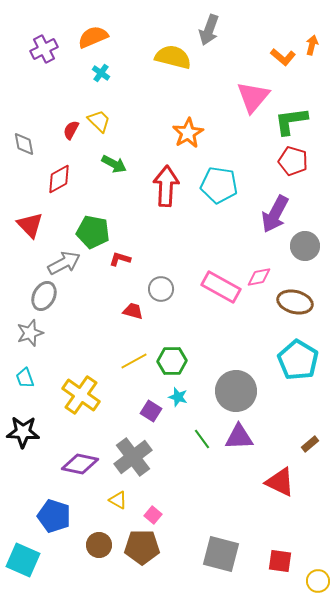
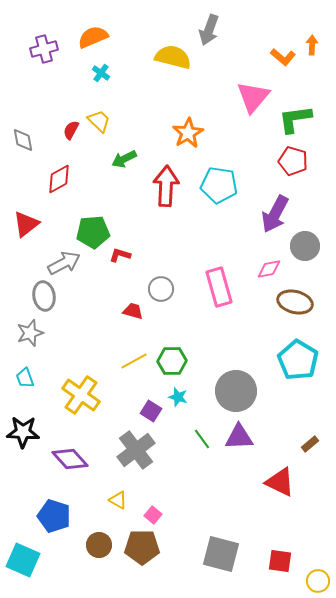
orange arrow at (312, 45): rotated 12 degrees counterclockwise
purple cross at (44, 49): rotated 12 degrees clockwise
green L-shape at (291, 121): moved 4 px right, 2 px up
gray diamond at (24, 144): moved 1 px left, 4 px up
green arrow at (114, 164): moved 10 px right, 5 px up; rotated 125 degrees clockwise
red triangle at (30, 225): moved 4 px left, 1 px up; rotated 36 degrees clockwise
green pentagon at (93, 232): rotated 16 degrees counterclockwise
red L-shape at (120, 259): moved 4 px up
pink diamond at (259, 277): moved 10 px right, 8 px up
pink rectangle at (221, 287): moved 2 px left; rotated 45 degrees clockwise
gray ellipse at (44, 296): rotated 36 degrees counterclockwise
gray cross at (133, 457): moved 3 px right, 7 px up
purple diamond at (80, 464): moved 10 px left, 5 px up; rotated 36 degrees clockwise
